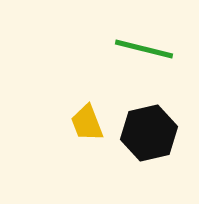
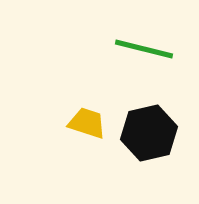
yellow trapezoid: rotated 129 degrees clockwise
